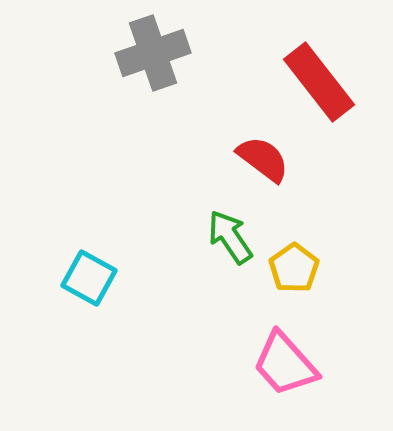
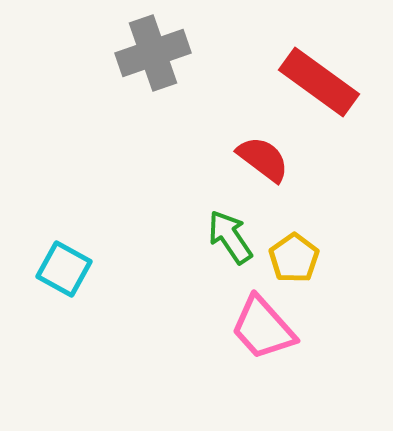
red rectangle: rotated 16 degrees counterclockwise
yellow pentagon: moved 10 px up
cyan square: moved 25 px left, 9 px up
pink trapezoid: moved 22 px left, 36 px up
